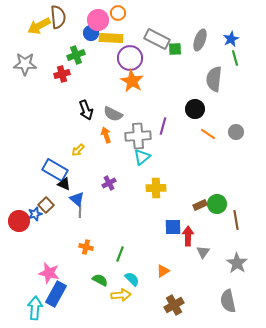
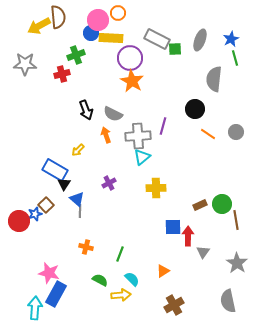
black triangle at (64, 184): rotated 40 degrees clockwise
green circle at (217, 204): moved 5 px right
